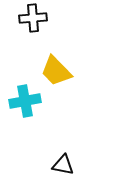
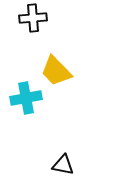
cyan cross: moved 1 px right, 3 px up
